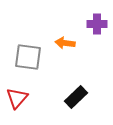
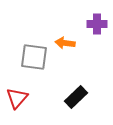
gray square: moved 6 px right
